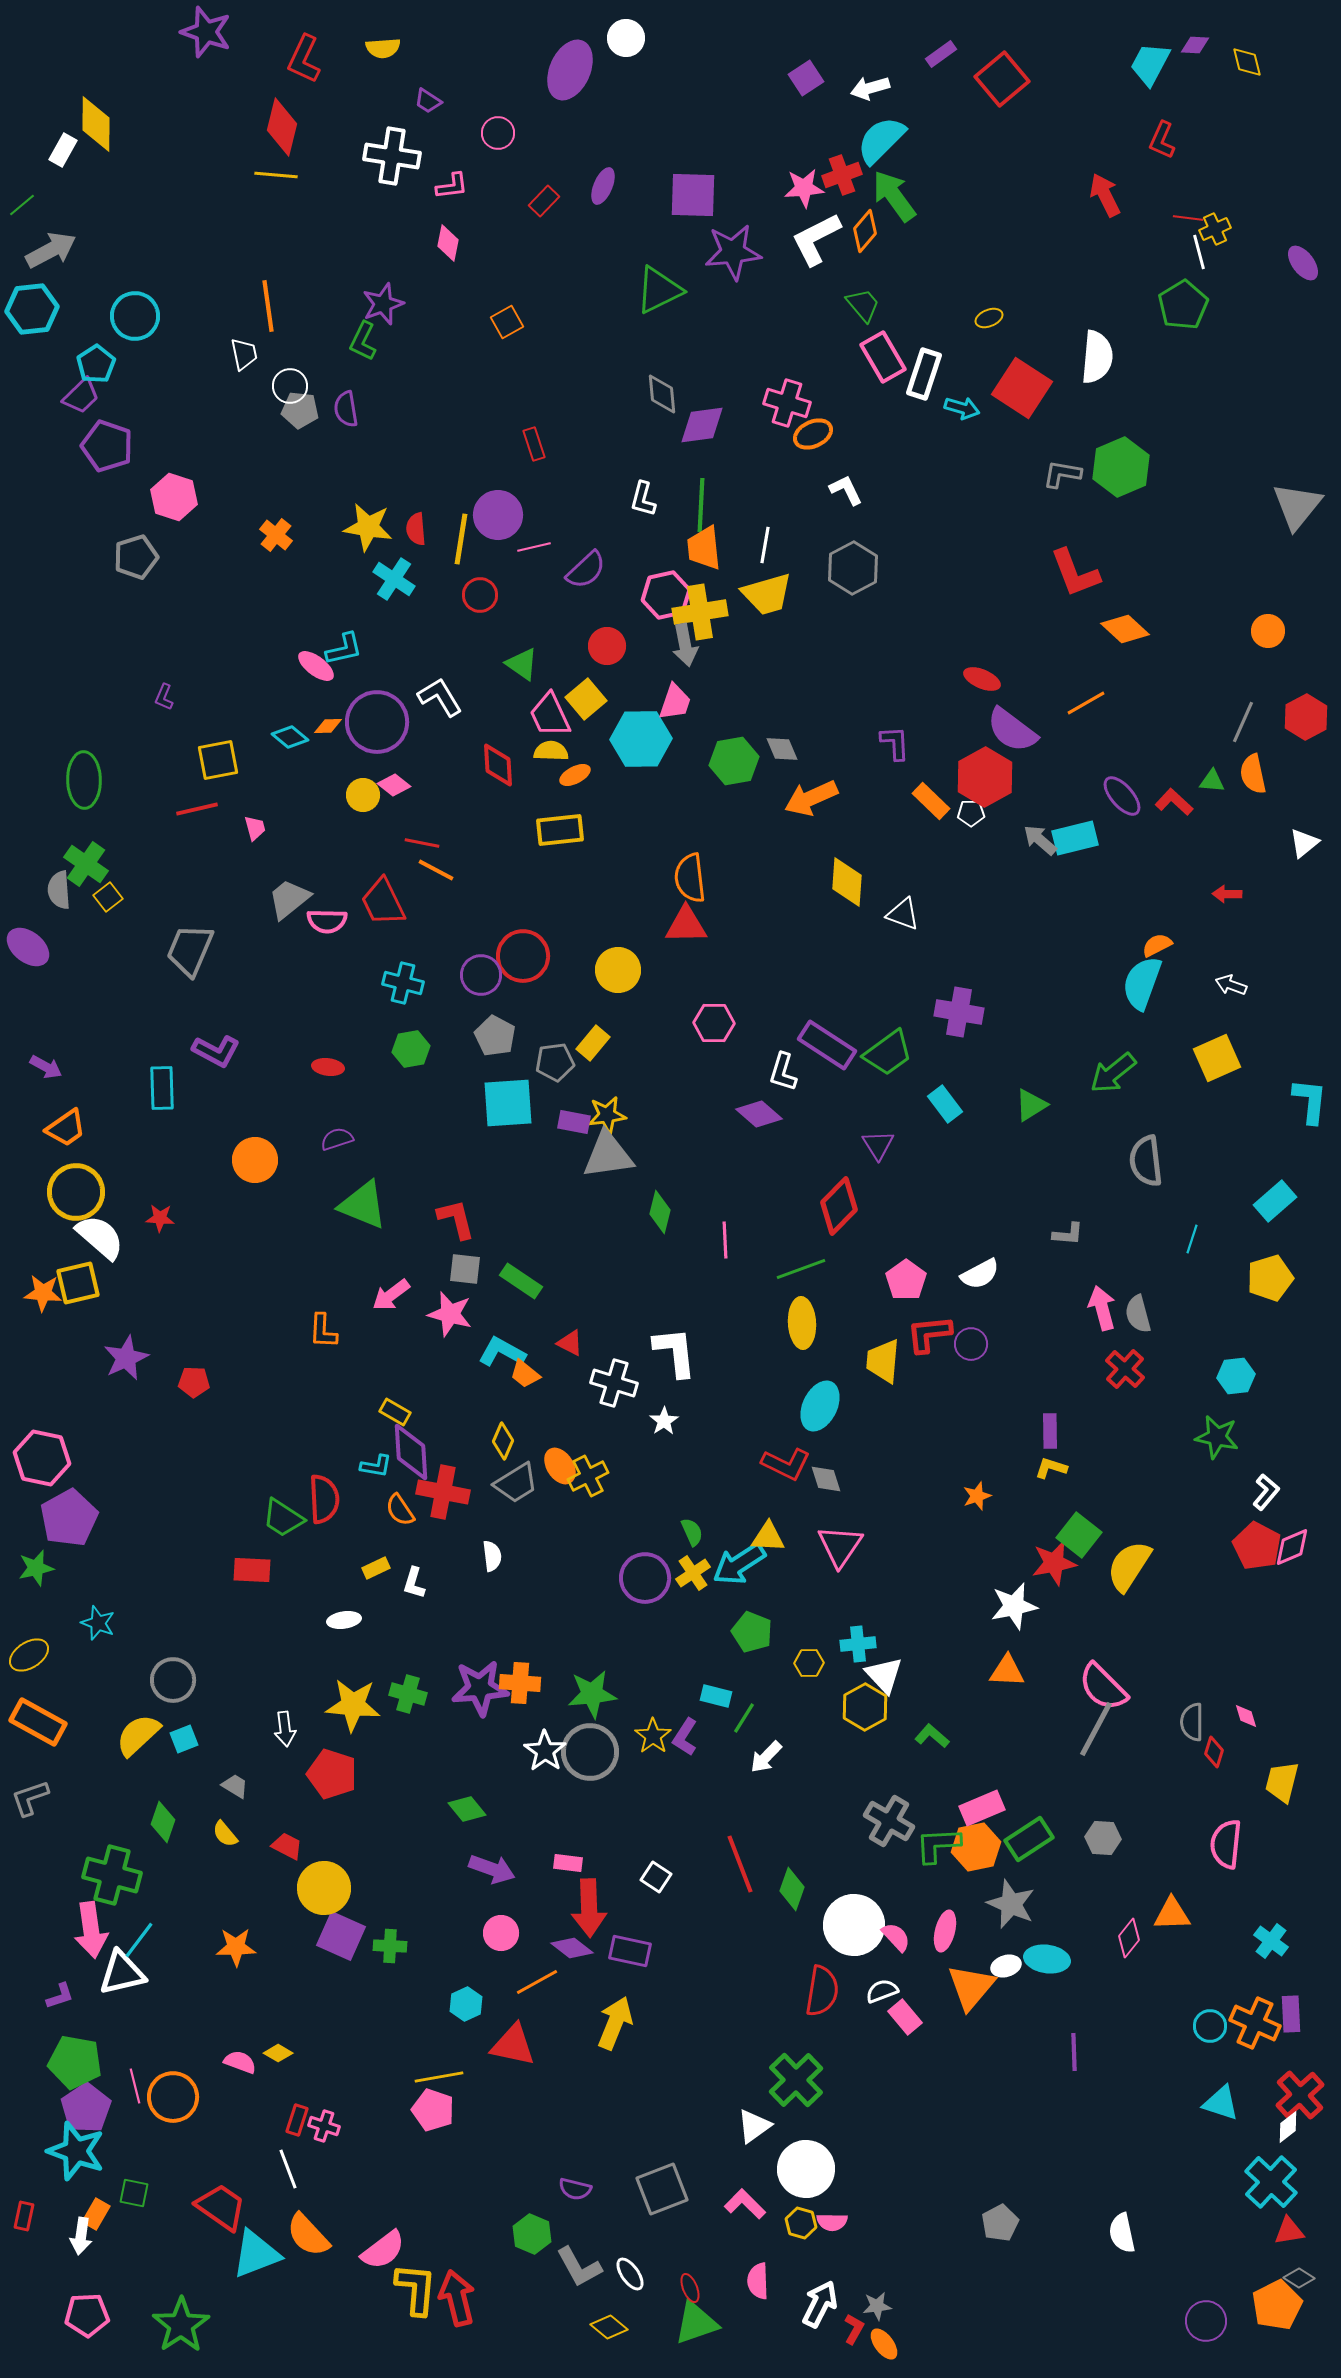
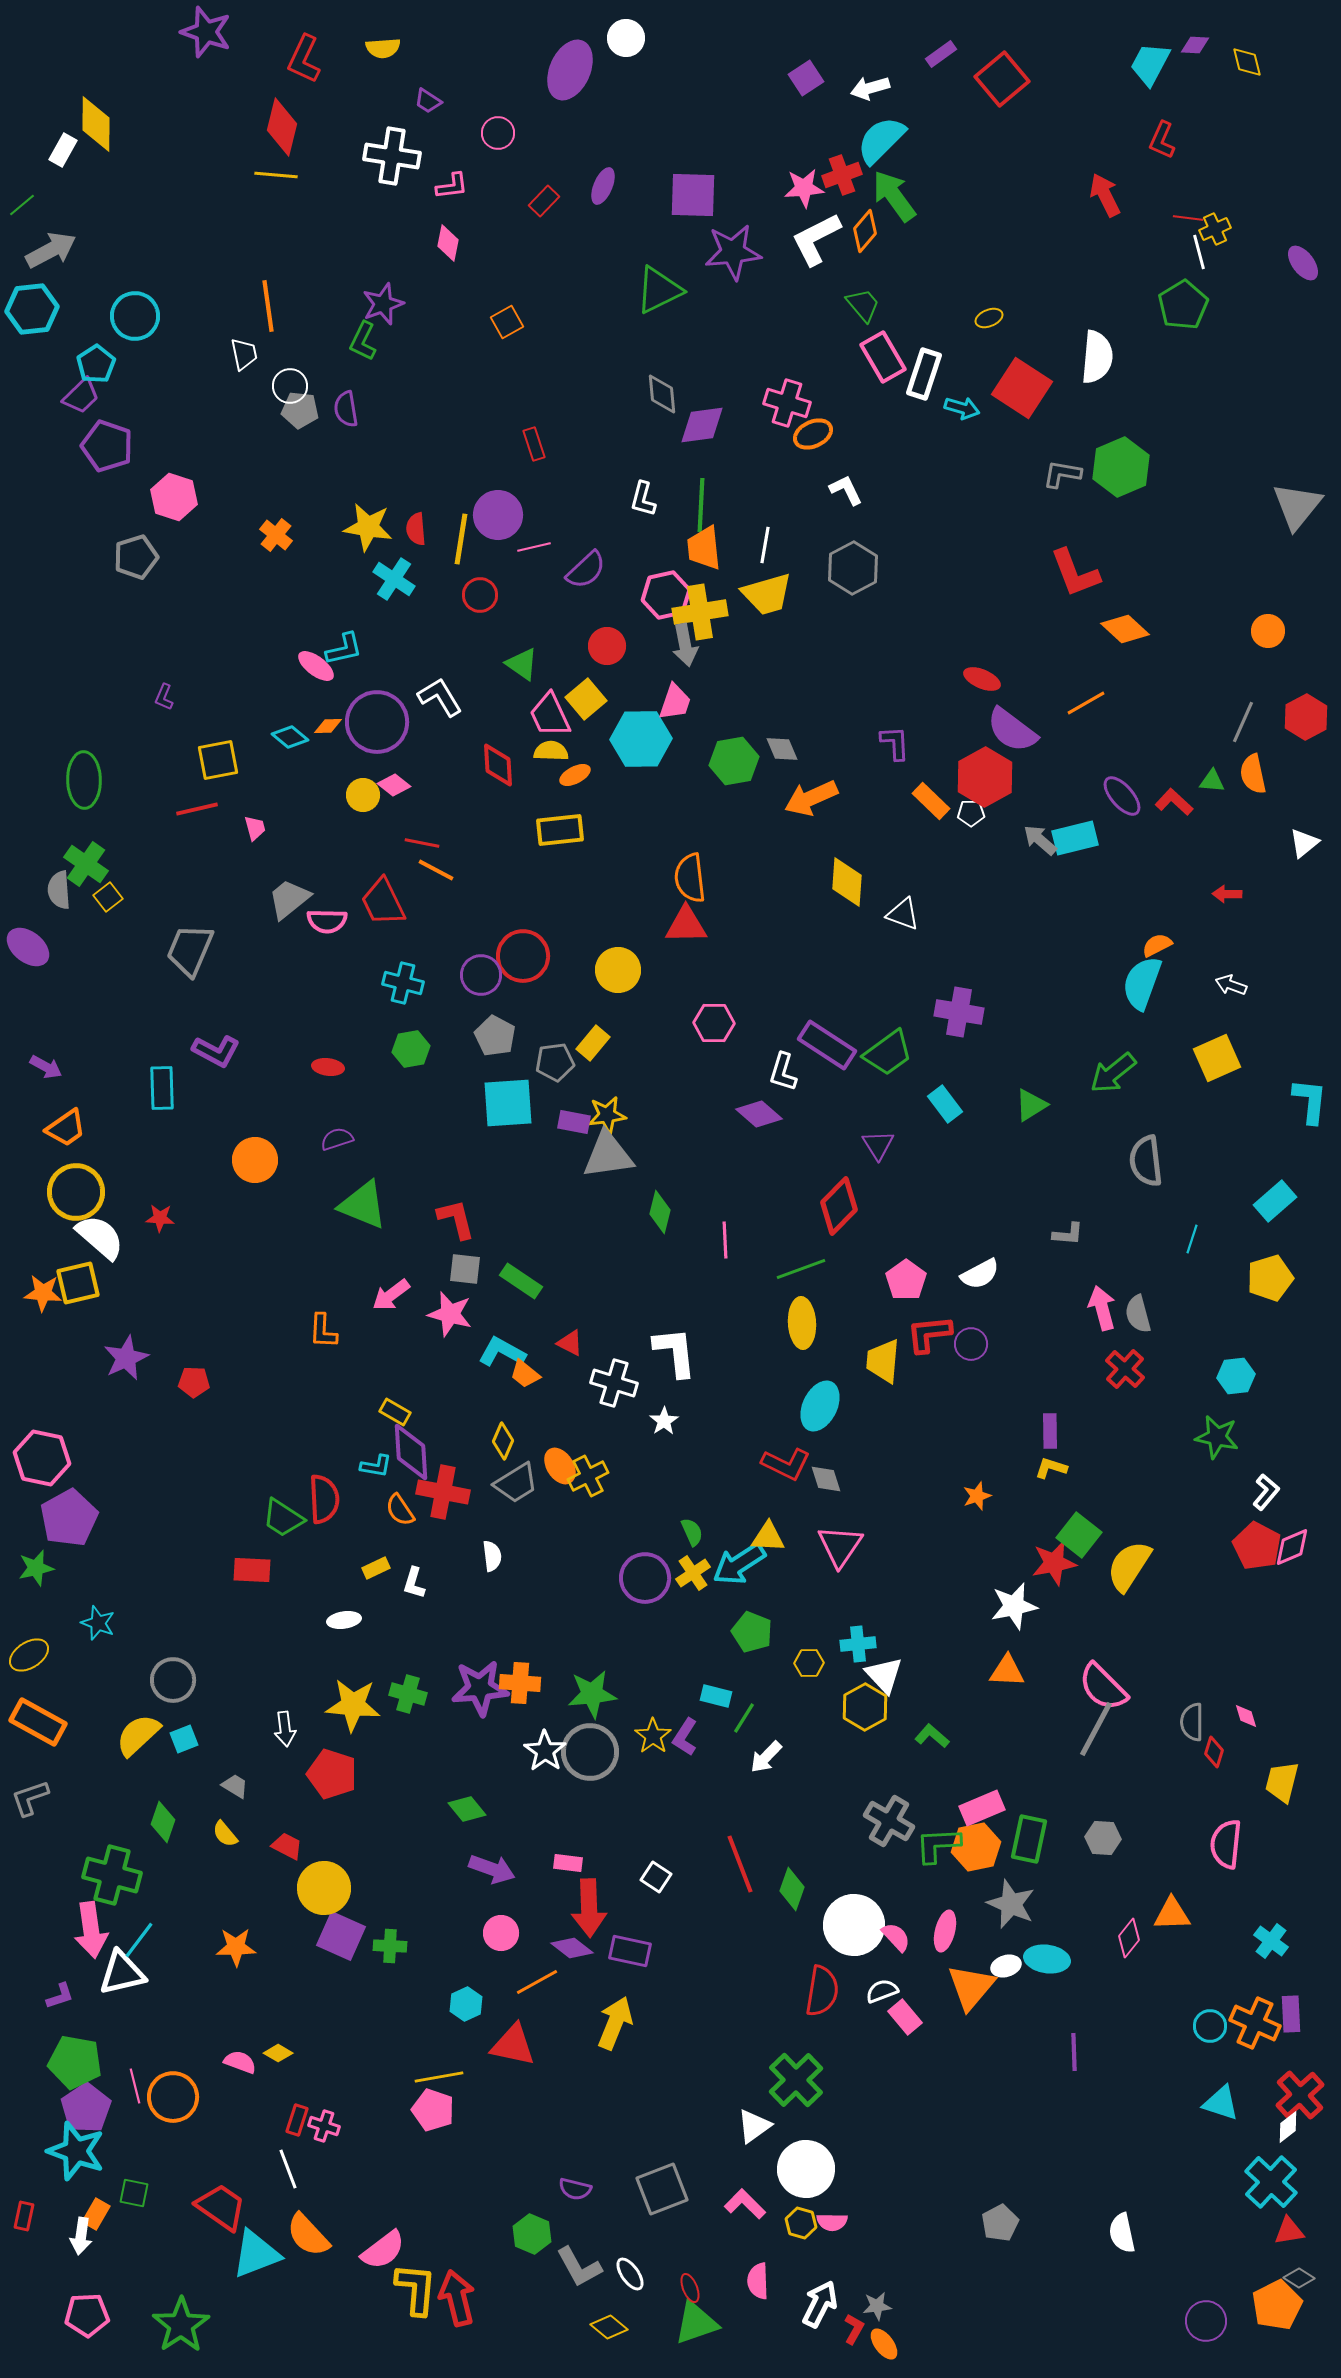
green rectangle at (1029, 1839): rotated 45 degrees counterclockwise
